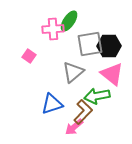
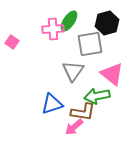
black hexagon: moved 2 px left, 23 px up; rotated 15 degrees counterclockwise
pink square: moved 17 px left, 14 px up
gray triangle: moved 1 px up; rotated 15 degrees counterclockwise
brown L-shape: rotated 55 degrees clockwise
